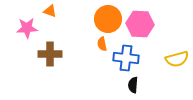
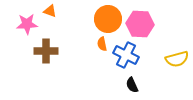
pink star: moved 4 px up
brown cross: moved 4 px left, 3 px up
blue cross: moved 3 px up; rotated 20 degrees clockwise
black semicircle: moved 1 px left; rotated 28 degrees counterclockwise
